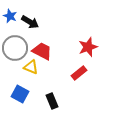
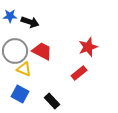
blue star: rotated 24 degrees counterclockwise
black arrow: rotated 12 degrees counterclockwise
gray circle: moved 3 px down
yellow triangle: moved 7 px left, 2 px down
black rectangle: rotated 21 degrees counterclockwise
